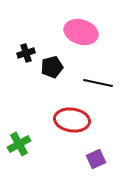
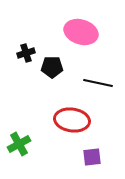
black pentagon: rotated 15 degrees clockwise
purple square: moved 4 px left, 2 px up; rotated 18 degrees clockwise
